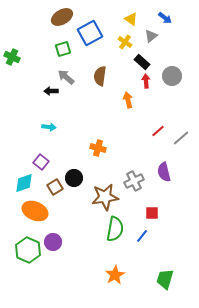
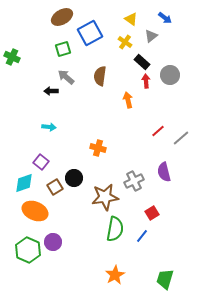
gray circle: moved 2 px left, 1 px up
red square: rotated 32 degrees counterclockwise
